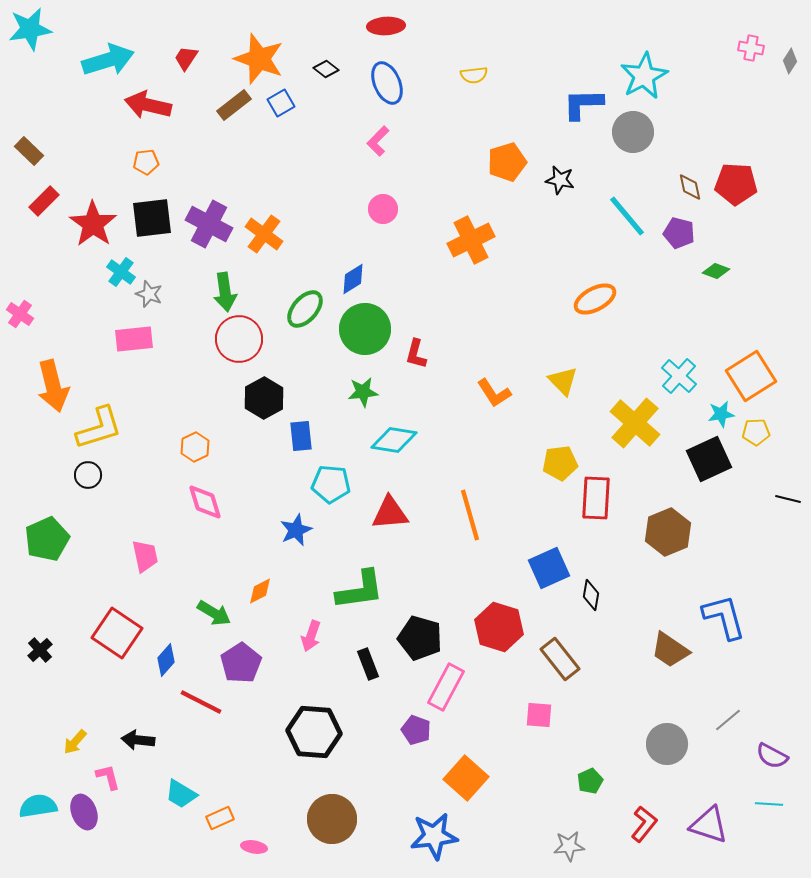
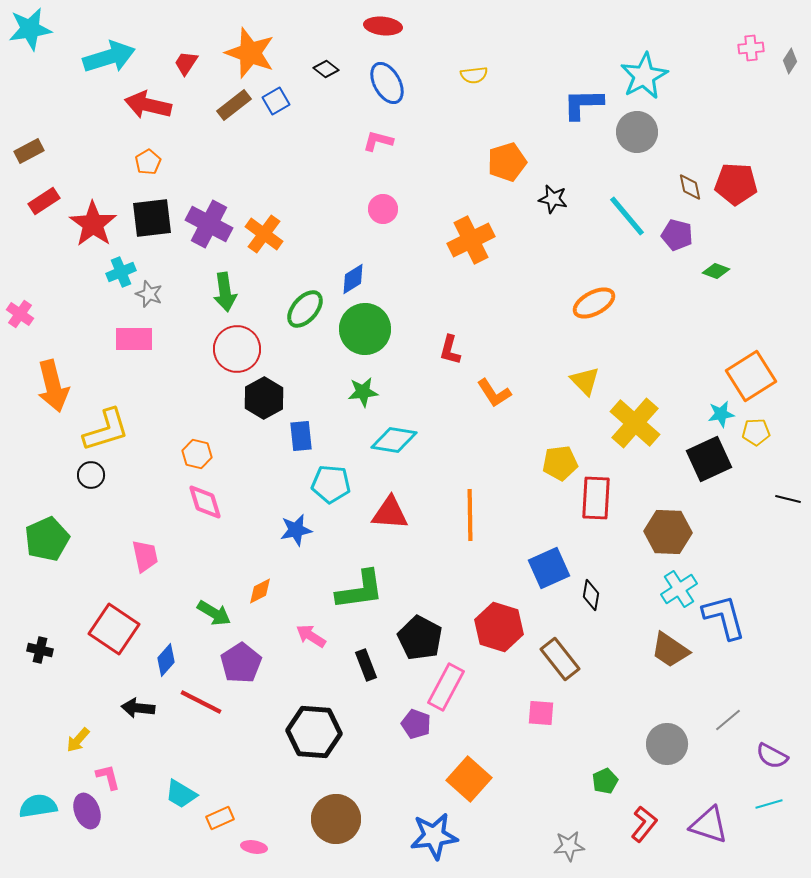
red ellipse at (386, 26): moved 3 px left; rotated 9 degrees clockwise
pink cross at (751, 48): rotated 15 degrees counterclockwise
red trapezoid at (186, 58): moved 5 px down
orange star at (259, 59): moved 9 px left, 6 px up
cyan arrow at (108, 60): moved 1 px right, 3 px up
blue ellipse at (387, 83): rotated 6 degrees counterclockwise
blue square at (281, 103): moved 5 px left, 2 px up
gray circle at (633, 132): moved 4 px right
pink L-shape at (378, 141): rotated 60 degrees clockwise
brown rectangle at (29, 151): rotated 72 degrees counterclockwise
orange pentagon at (146, 162): moved 2 px right; rotated 25 degrees counterclockwise
black star at (560, 180): moved 7 px left, 19 px down
red rectangle at (44, 201): rotated 12 degrees clockwise
purple pentagon at (679, 233): moved 2 px left, 2 px down
cyan cross at (121, 272): rotated 32 degrees clockwise
orange ellipse at (595, 299): moved 1 px left, 4 px down
pink rectangle at (134, 339): rotated 6 degrees clockwise
red circle at (239, 339): moved 2 px left, 10 px down
red L-shape at (416, 354): moved 34 px right, 4 px up
cyan cross at (679, 376): moved 213 px down; rotated 15 degrees clockwise
yellow triangle at (563, 381): moved 22 px right
yellow L-shape at (99, 428): moved 7 px right, 2 px down
orange hexagon at (195, 447): moved 2 px right, 7 px down; rotated 20 degrees counterclockwise
black circle at (88, 475): moved 3 px right
red triangle at (390, 513): rotated 9 degrees clockwise
orange line at (470, 515): rotated 15 degrees clockwise
blue star at (296, 530): rotated 12 degrees clockwise
brown hexagon at (668, 532): rotated 24 degrees clockwise
red square at (117, 633): moved 3 px left, 4 px up
pink arrow at (311, 636): rotated 104 degrees clockwise
black pentagon at (420, 638): rotated 12 degrees clockwise
black cross at (40, 650): rotated 35 degrees counterclockwise
black rectangle at (368, 664): moved 2 px left, 1 px down
pink square at (539, 715): moved 2 px right, 2 px up
purple pentagon at (416, 730): moved 6 px up
black arrow at (138, 740): moved 32 px up
yellow arrow at (75, 742): moved 3 px right, 2 px up
orange square at (466, 778): moved 3 px right, 1 px down
green pentagon at (590, 781): moved 15 px right
cyan line at (769, 804): rotated 20 degrees counterclockwise
purple ellipse at (84, 812): moved 3 px right, 1 px up
brown circle at (332, 819): moved 4 px right
